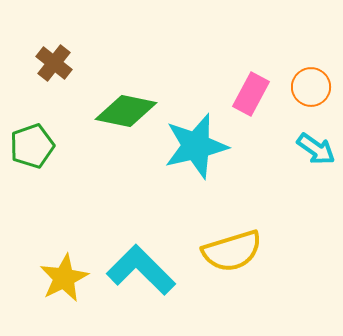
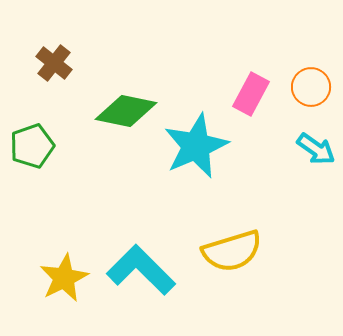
cyan star: rotated 10 degrees counterclockwise
